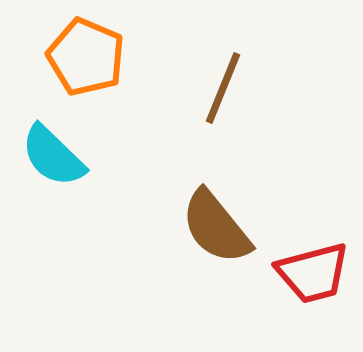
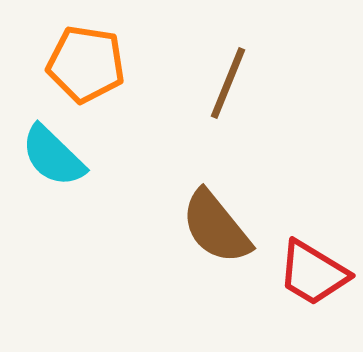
orange pentagon: moved 7 px down; rotated 14 degrees counterclockwise
brown line: moved 5 px right, 5 px up
red trapezoid: rotated 46 degrees clockwise
